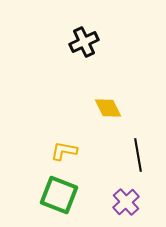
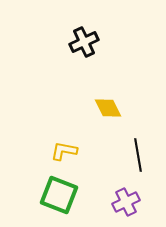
purple cross: rotated 16 degrees clockwise
